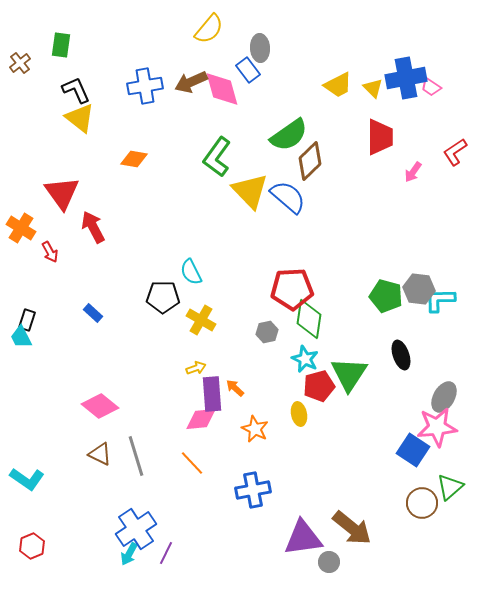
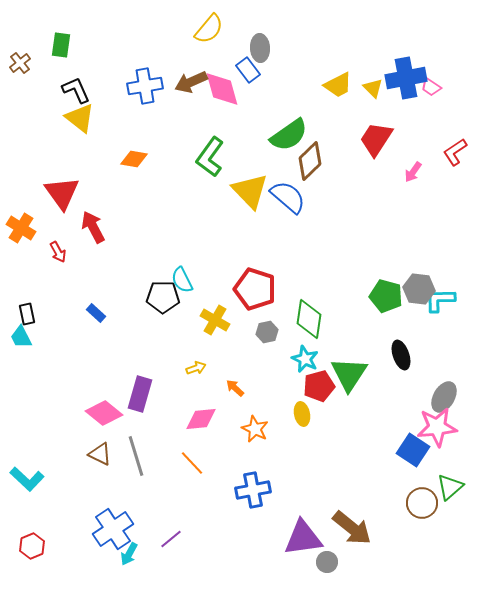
red trapezoid at (380, 137): moved 4 px left, 2 px down; rotated 147 degrees counterclockwise
green L-shape at (217, 157): moved 7 px left
red arrow at (50, 252): moved 8 px right
cyan semicircle at (191, 272): moved 9 px left, 8 px down
red pentagon at (292, 289): moved 37 px left; rotated 21 degrees clockwise
blue rectangle at (93, 313): moved 3 px right
black rectangle at (27, 320): moved 6 px up; rotated 30 degrees counterclockwise
yellow cross at (201, 320): moved 14 px right
purple rectangle at (212, 394): moved 72 px left; rotated 20 degrees clockwise
pink diamond at (100, 406): moved 4 px right, 7 px down
yellow ellipse at (299, 414): moved 3 px right
cyan L-shape at (27, 479): rotated 8 degrees clockwise
blue cross at (136, 529): moved 23 px left
purple line at (166, 553): moved 5 px right, 14 px up; rotated 25 degrees clockwise
gray circle at (329, 562): moved 2 px left
